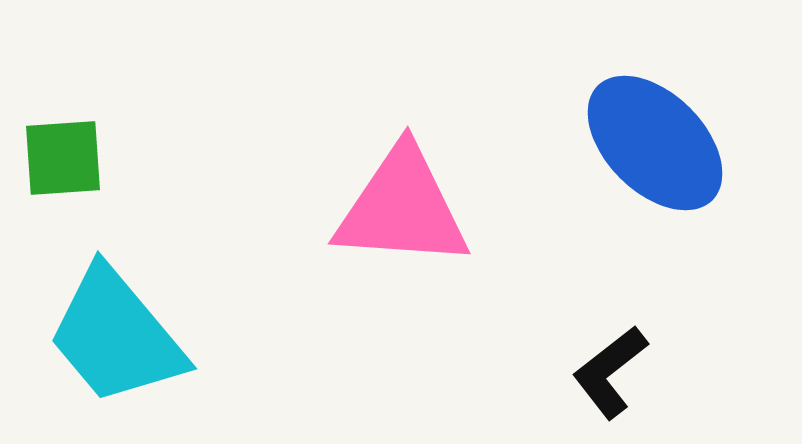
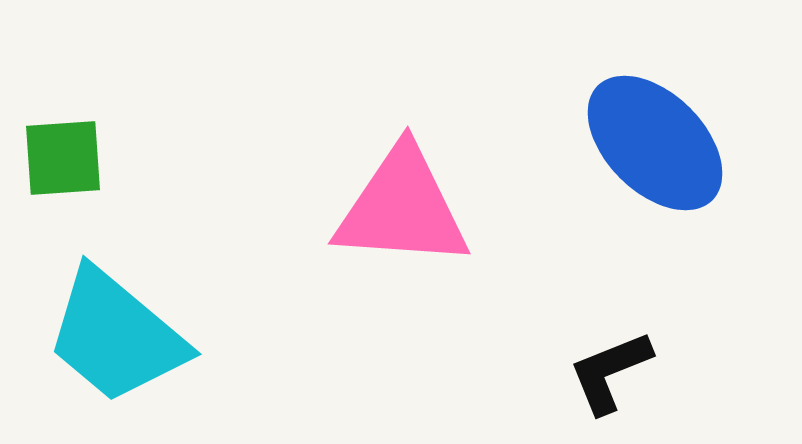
cyan trapezoid: rotated 10 degrees counterclockwise
black L-shape: rotated 16 degrees clockwise
